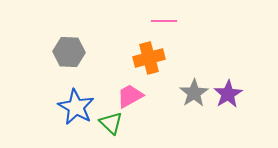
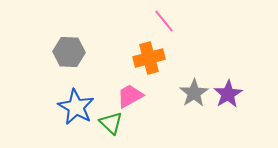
pink line: rotated 50 degrees clockwise
